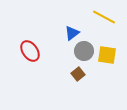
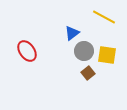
red ellipse: moved 3 px left
brown square: moved 10 px right, 1 px up
